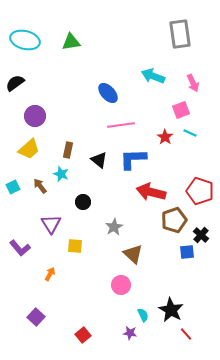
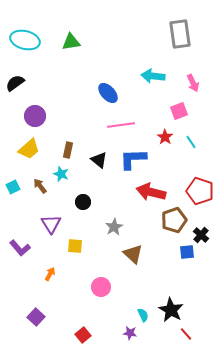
cyan arrow: rotated 15 degrees counterclockwise
pink square: moved 2 px left, 1 px down
cyan line: moved 1 px right, 9 px down; rotated 32 degrees clockwise
pink circle: moved 20 px left, 2 px down
